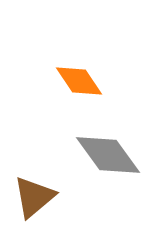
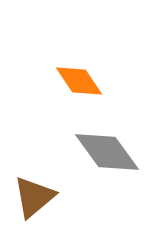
gray diamond: moved 1 px left, 3 px up
